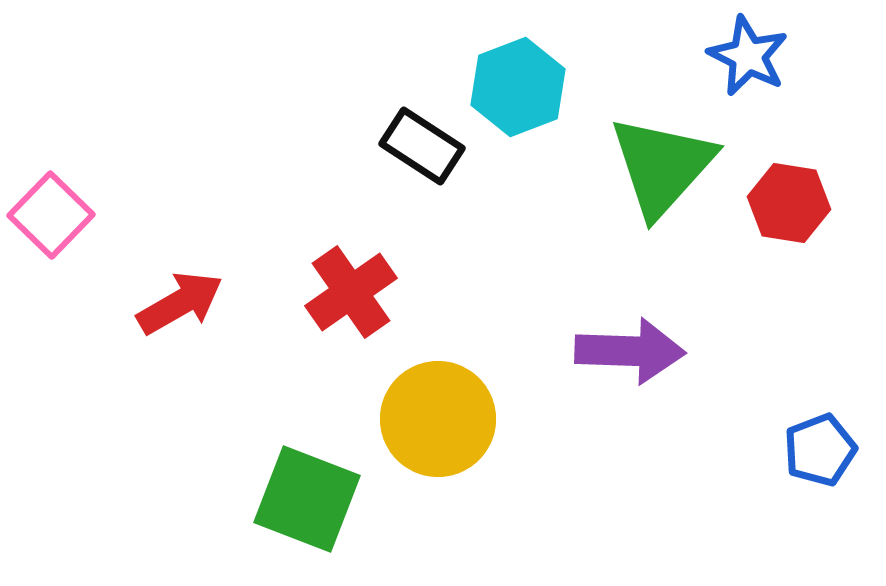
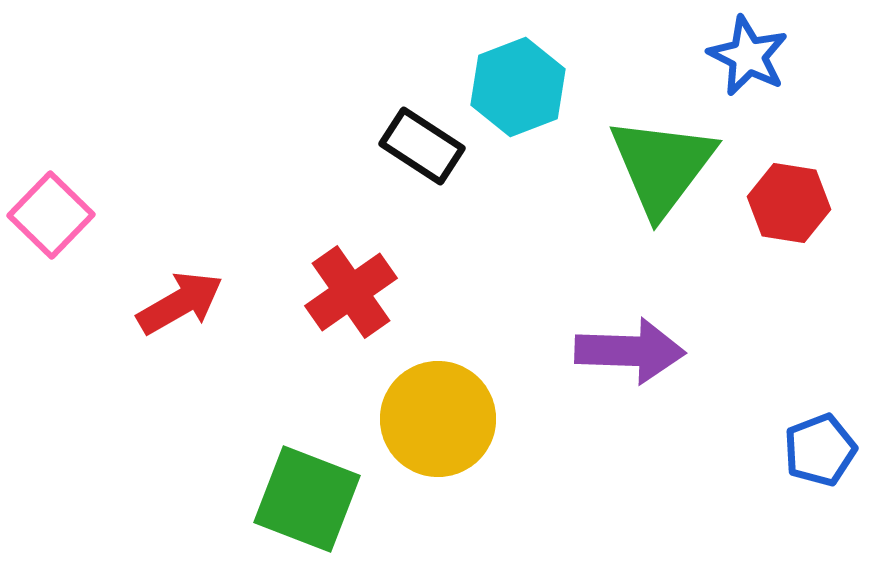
green triangle: rotated 5 degrees counterclockwise
